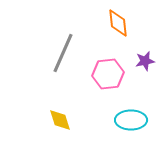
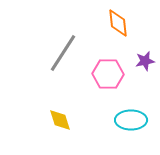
gray line: rotated 9 degrees clockwise
pink hexagon: rotated 8 degrees clockwise
